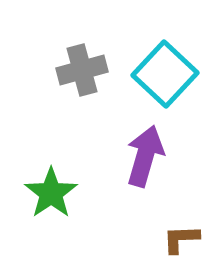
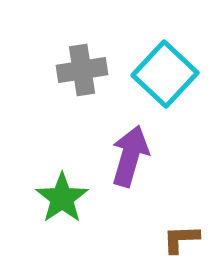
gray cross: rotated 6 degrees clockwise
purple arrow: moved 15 px left
green star: moved 11 px right, 5 px down
